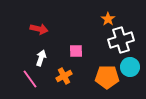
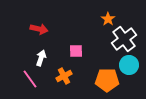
white cross: moved 3 px right, 1 px up; rotated 20 degrees counterclockwise
cyan circle: moved 1 px left, 2 px up
orange pentagon: moved 3 px down
